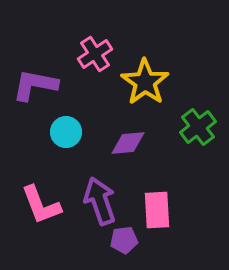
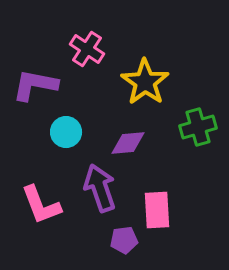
pink cross: moved 8 px left, 5 px up; rotated 24 degrees counterclockwise
green cross: rotated 21 degrees clockwise
purple arrow: moved 13 px up
